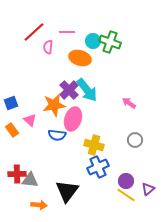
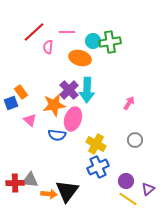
green cross: rotated 30 degrees counterclockwise
cyan arrow: rotated 40 degrees clockwise
pink arrow: rotated 88 degrees clockwise
orange rectangle: moved 9 px right, 38 px up
yellow cross: moved 2 px right, 1 px up; rotated 12 degrees clockwise
red cross: moved 2 px left, 9 px down
yellow line: moved 2 px right, 4 px down
orange arrow: moved 10 px right, 11 px up
